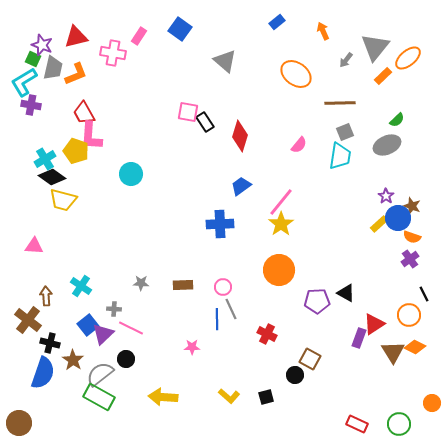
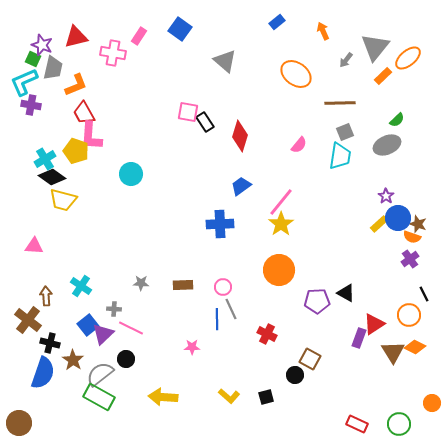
orange L-shape at (76, 74): moved 11 px down
cyan L-shape at (24, 82): rotated 8 degrees clockwise
brown star at (412, 206): moved 6 px right, 18 px down
